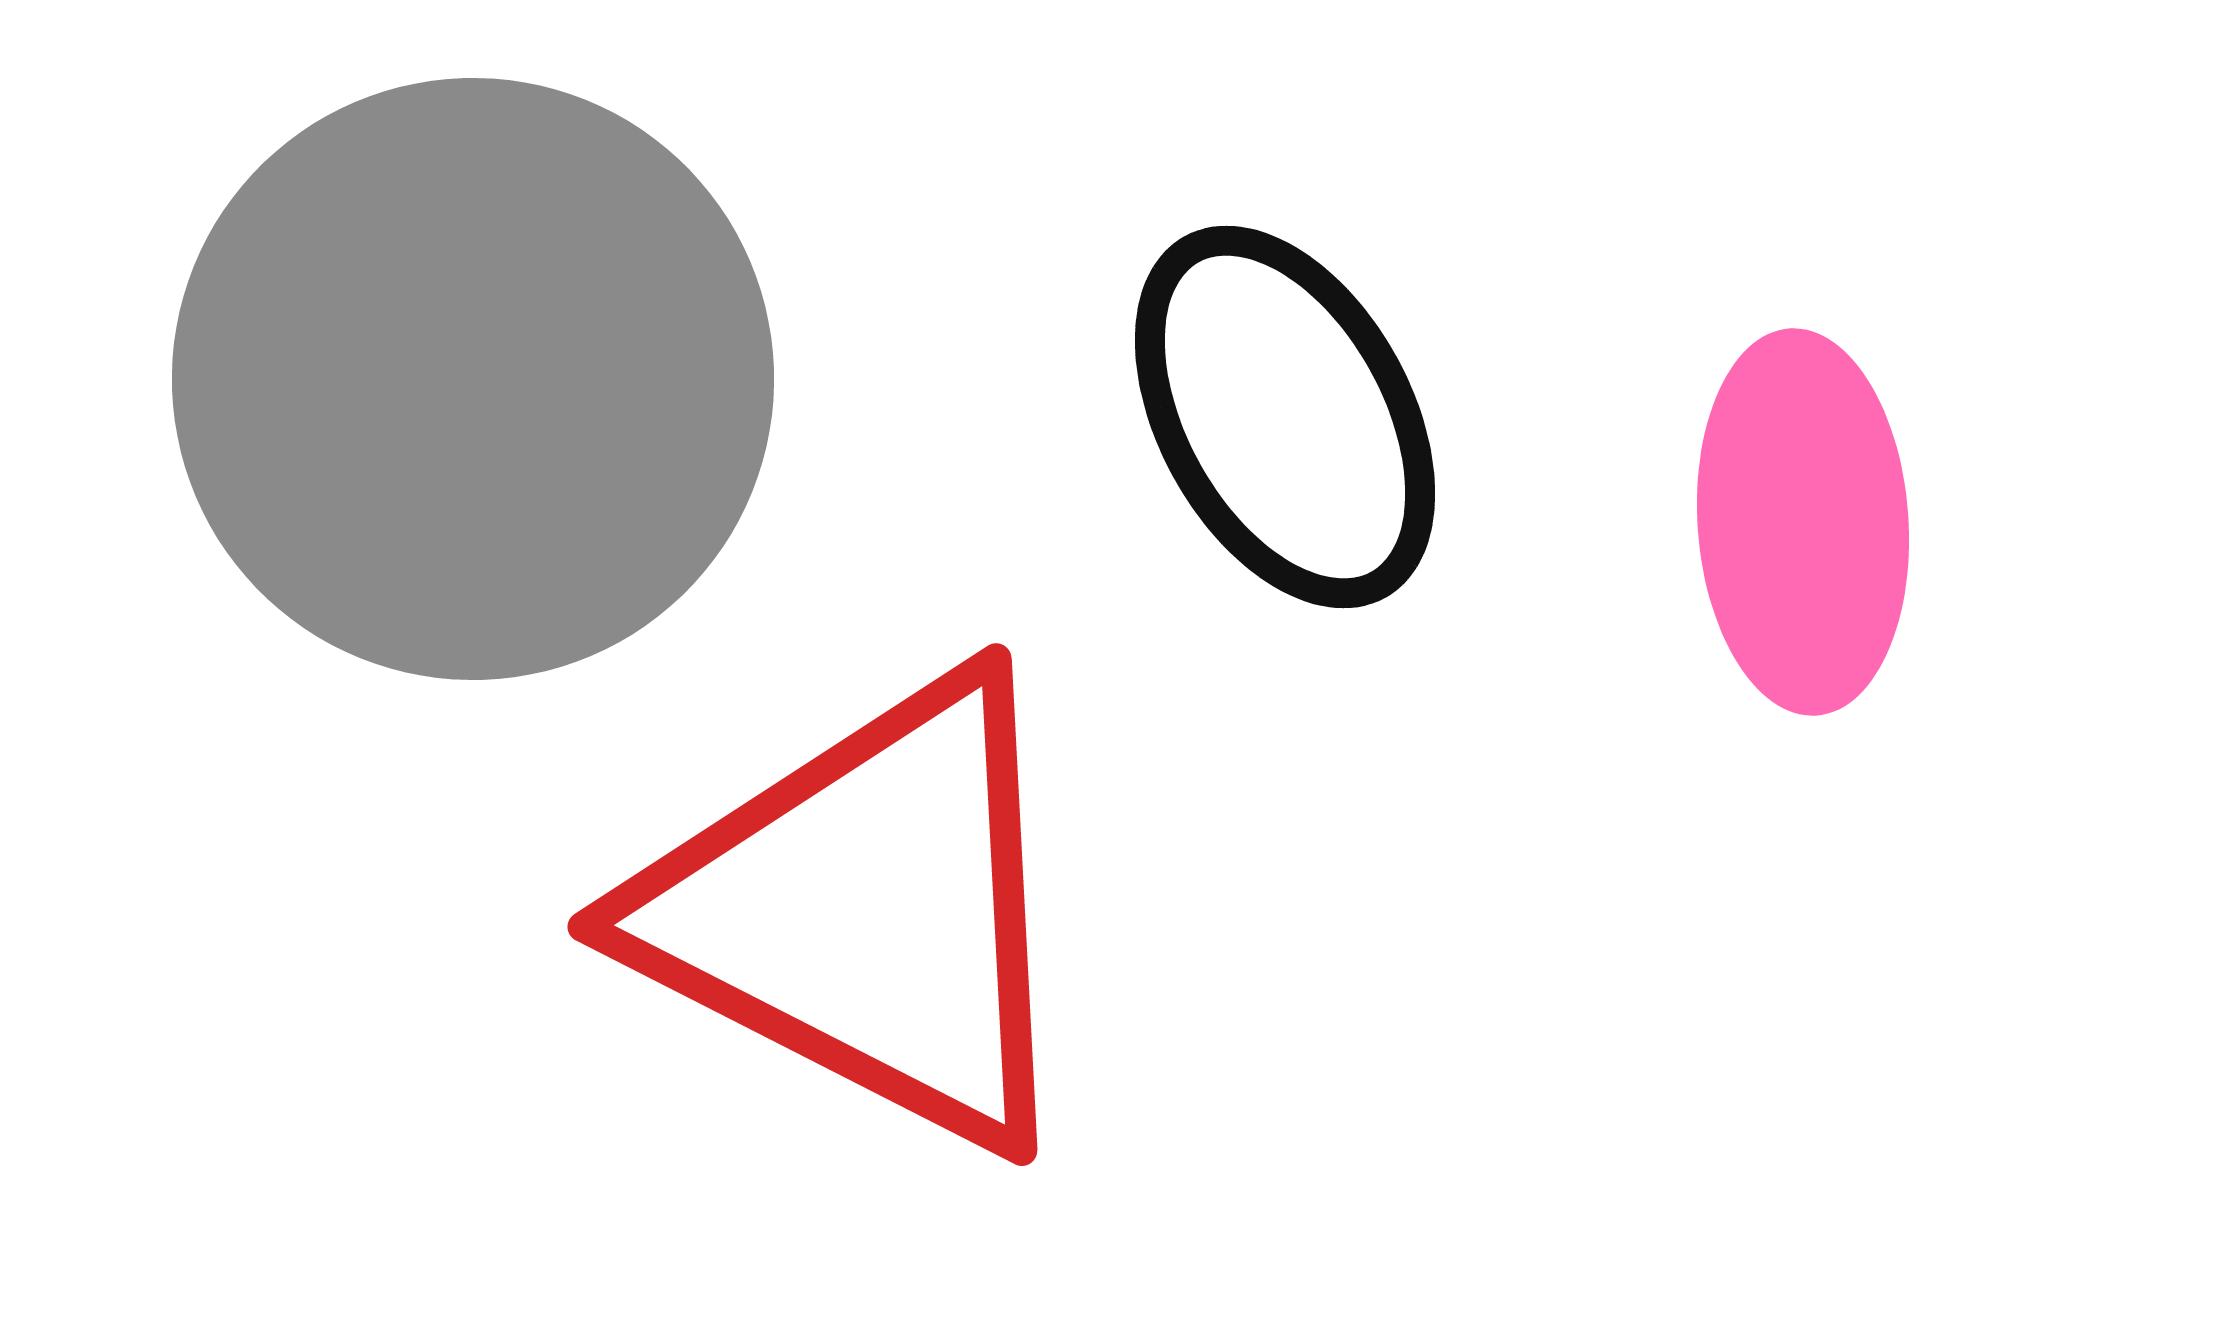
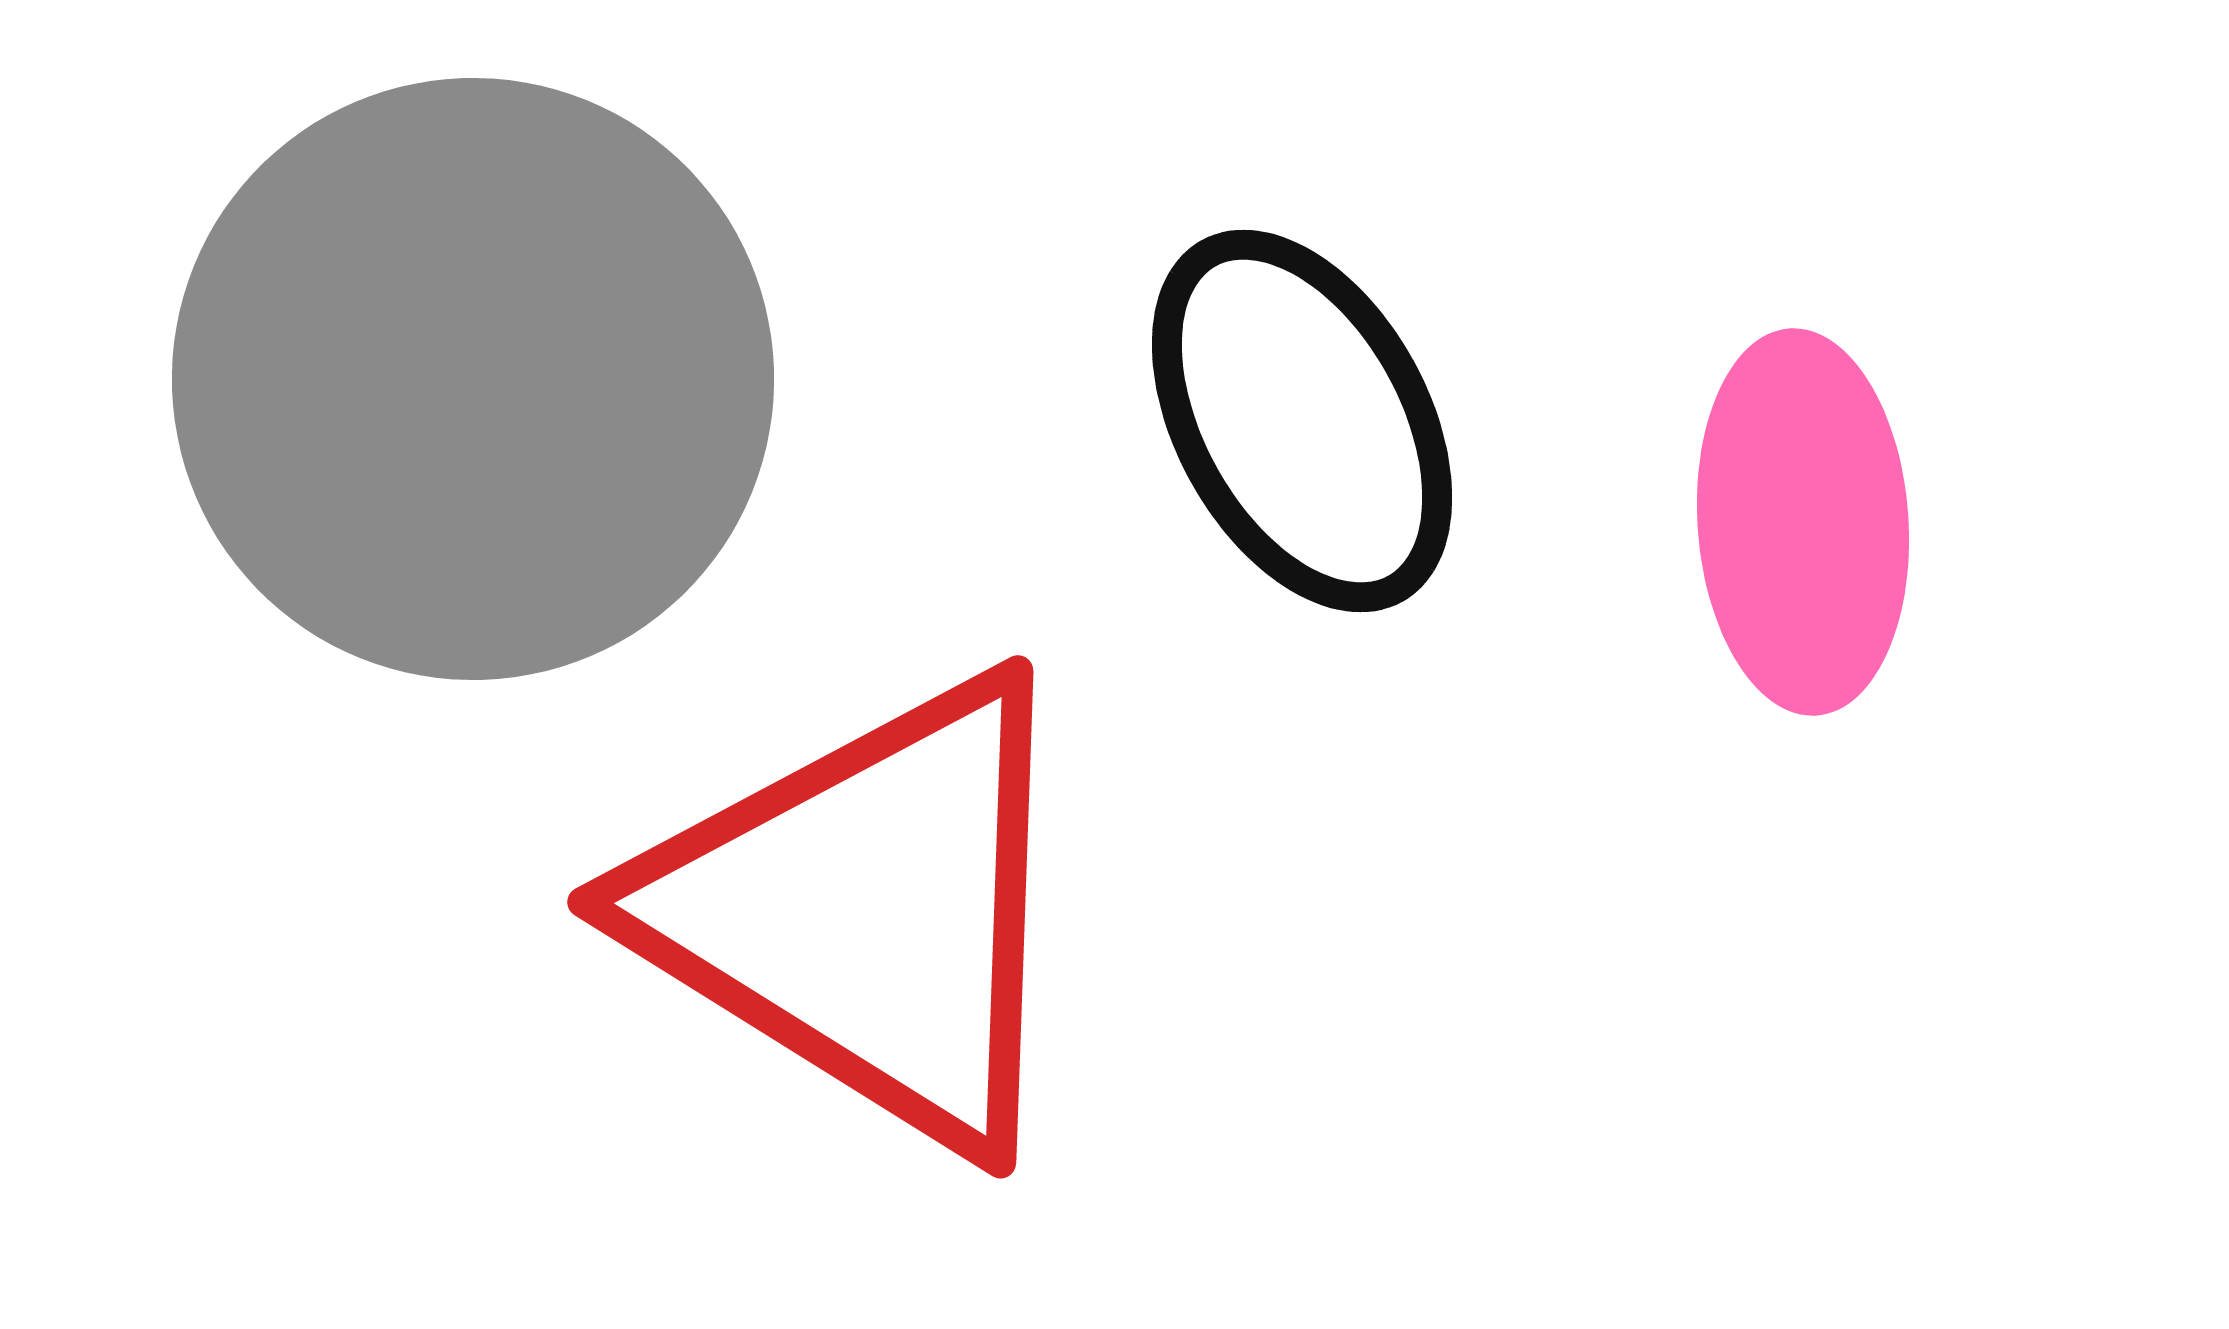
black ellipse: moved 17 px right, 4 px down
red triangle: rotated 5 degrees clockwise
